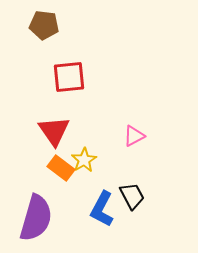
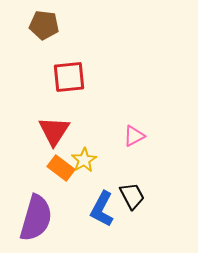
red triangle: rotated 8 degrees clockwise
